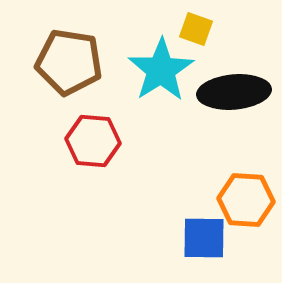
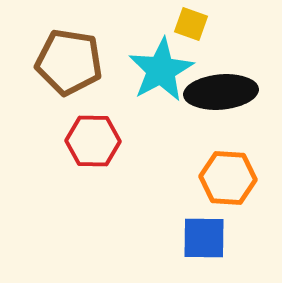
yellow square: moved 5 px left, 5 px up
cyan star: rotated 4 degrees clockwise
black ellipse: moved 13 px left
red hexagon: rotated 4 degrees counterclockwise
orange hexagon: moved 18 px left, 22 px up
